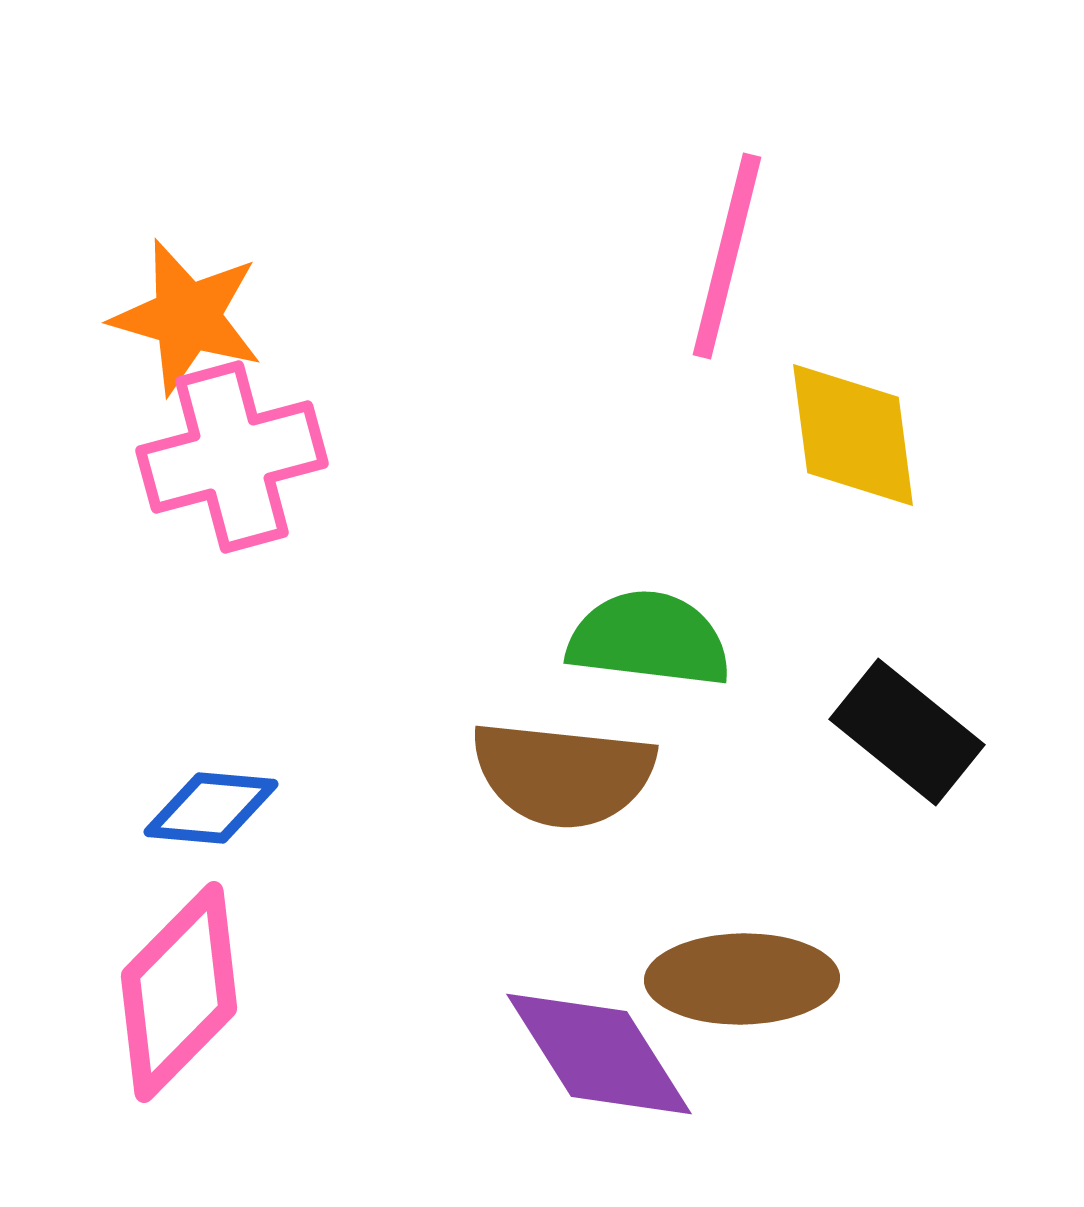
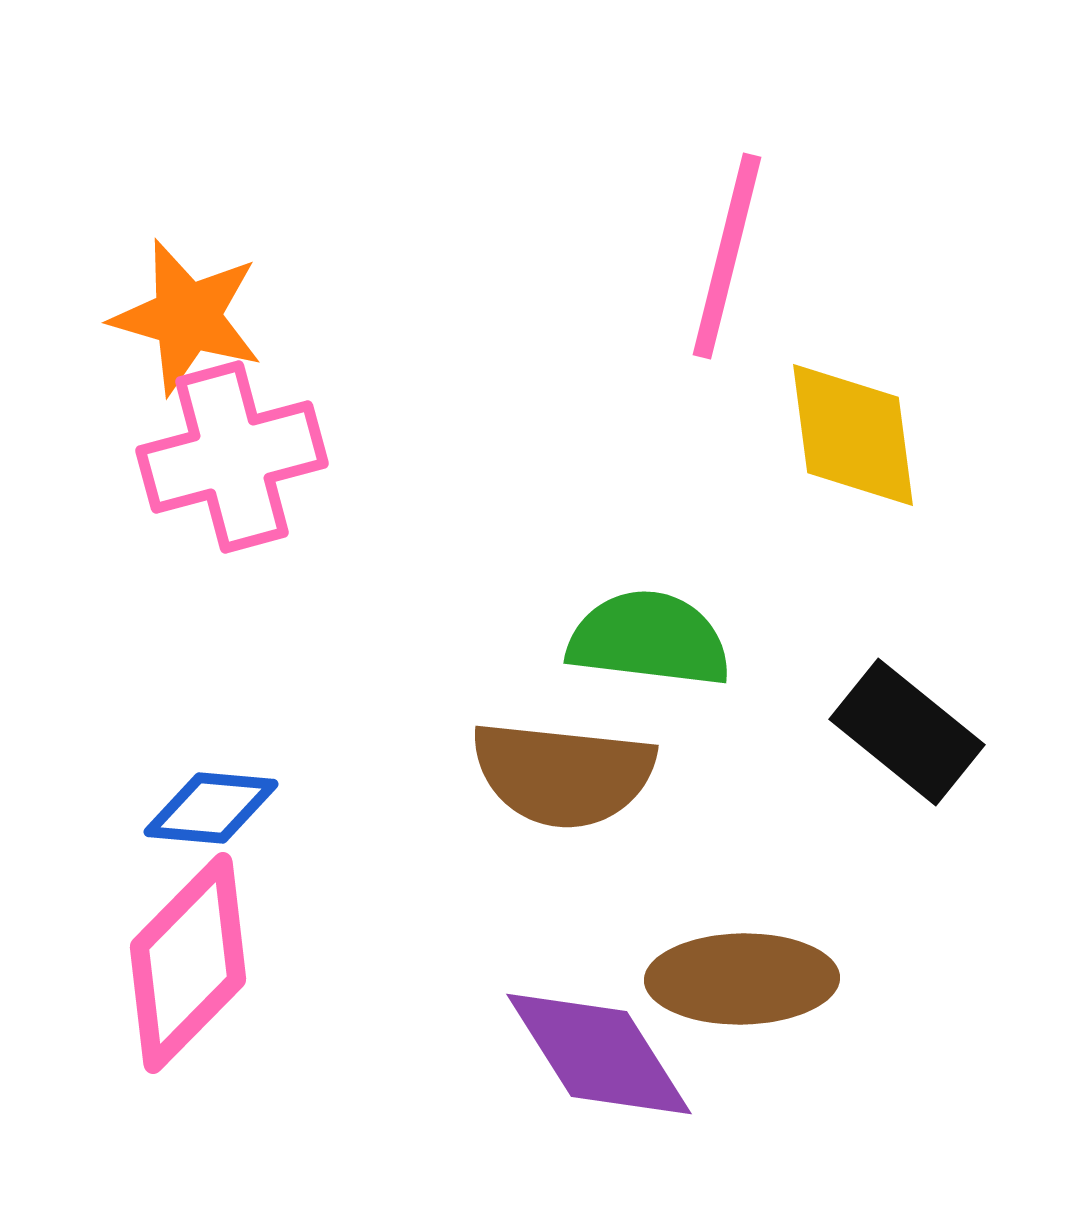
pink diamond: moved 9 px right, 29 px up
